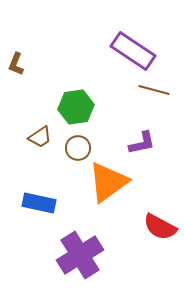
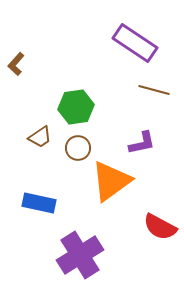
purple rectangle: moved 2 px right, 8 px up
brown L-shape: rotated 20 degrees clockwise
orange triangle: moved 3 px right, 1 px up
